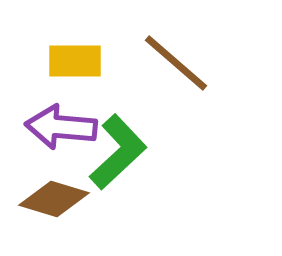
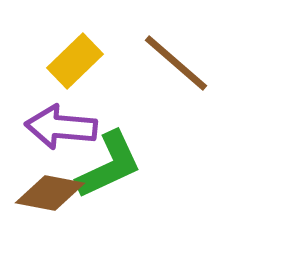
yellow rectangle: rotated 44 degrees counterclockwise
green L-shape: moved 9 px left, 13 px down; rotated 18 degrees clockwise
brown diamond: moved 4 px left, 6 px up; rotated 6 degrees counterclockwise
